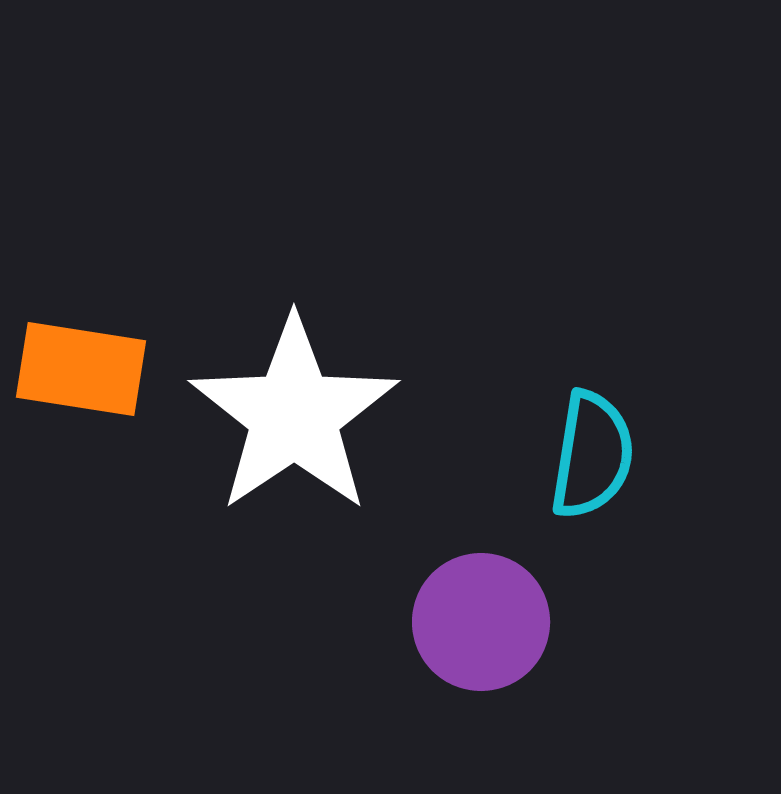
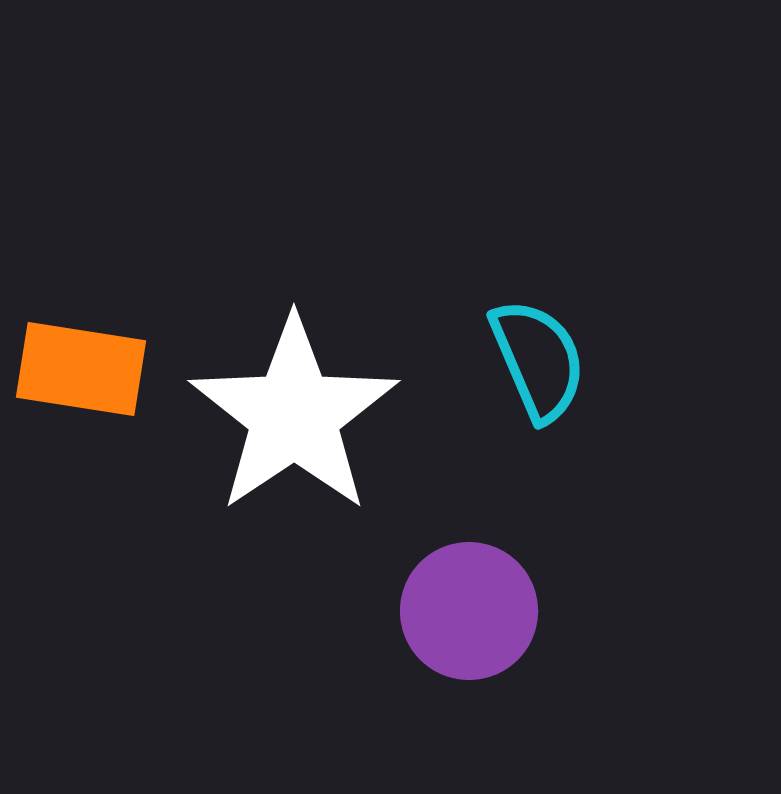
cyan semicircle: moved 54 px left, 95 px up; rotated 32 degrees counterclockwise
purple circle: moved 12 px left, 11 px up
